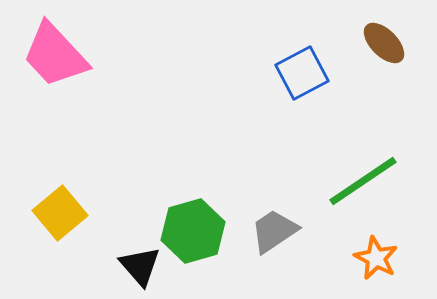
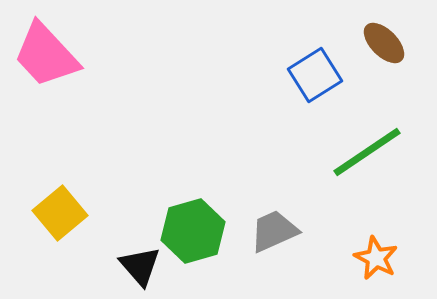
pink trapezoid: moved 9 px left
blue square: moved 13 px right, 2 px down; rotated 4 degrees counterclockwise
green line: moved 4 px right, 29 px up
gray trapezoid: rotated 10 degrees clockwise
